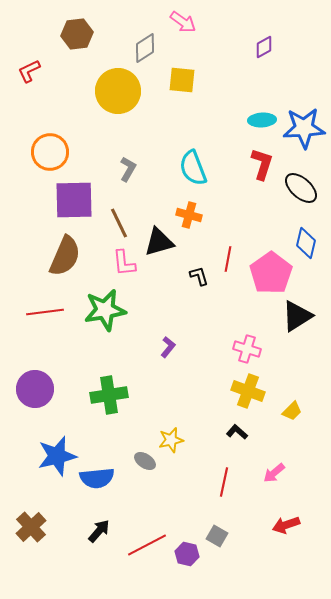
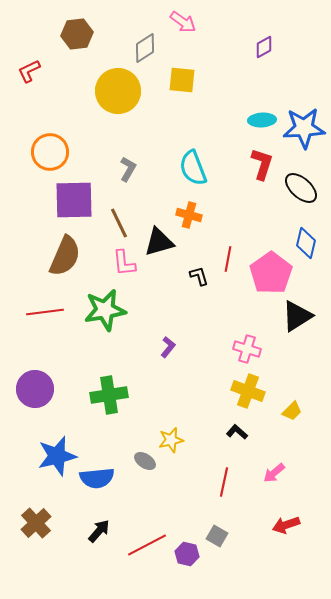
brown cross at (31, 527): moved 5 px right, 4 px up
